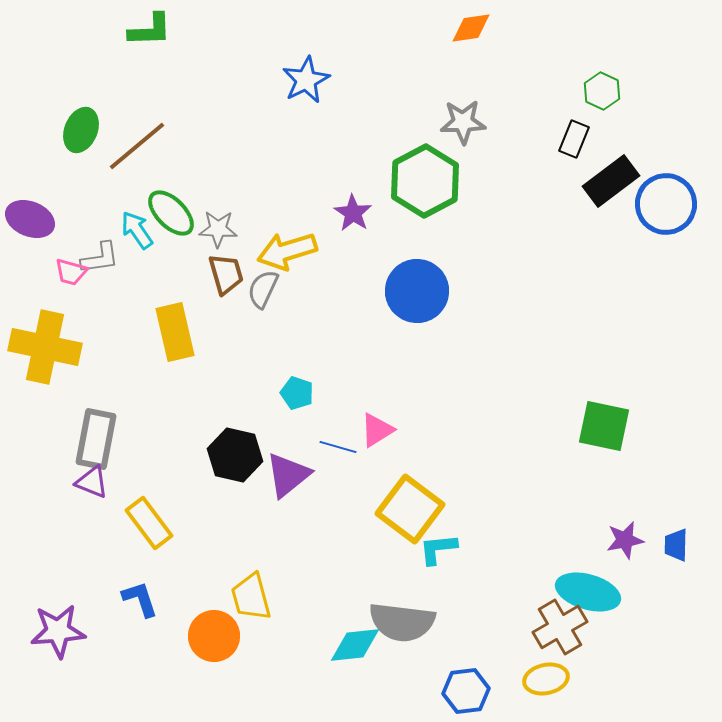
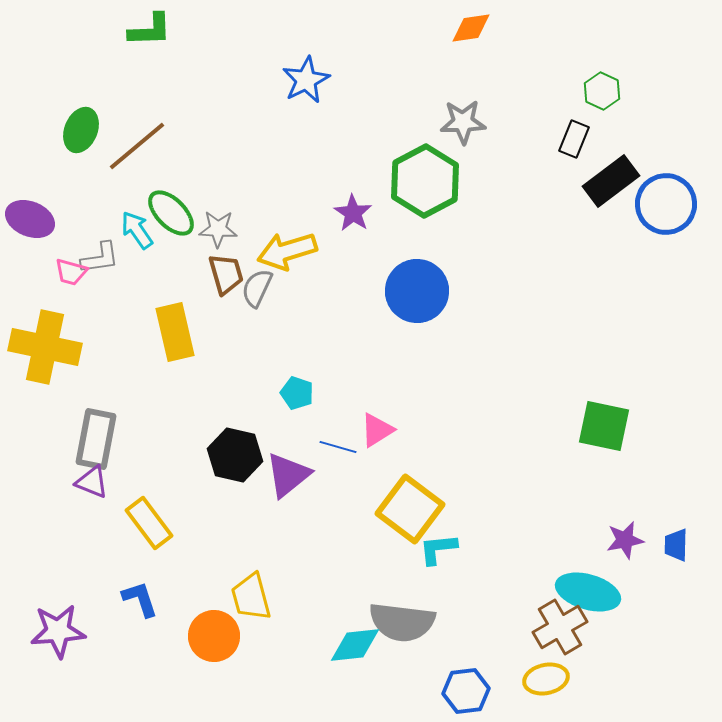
gray semicircle at (263, 289): moved 6 px left, 1 px up
